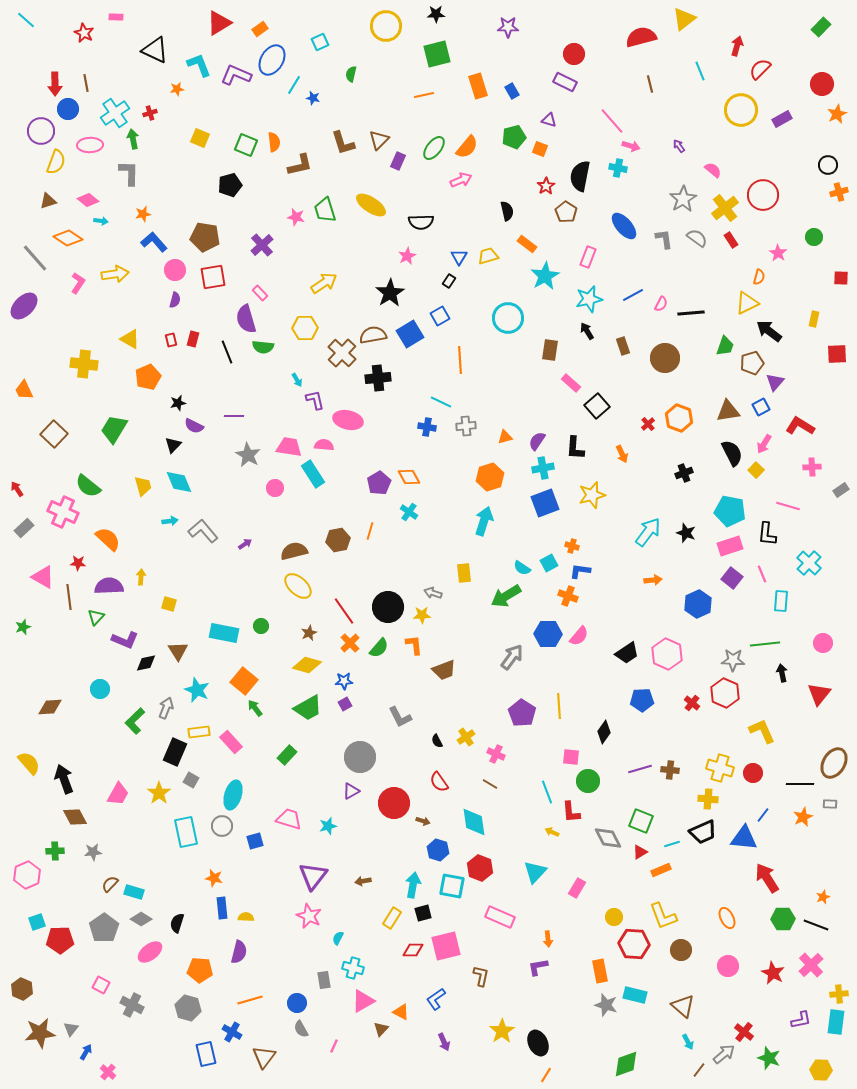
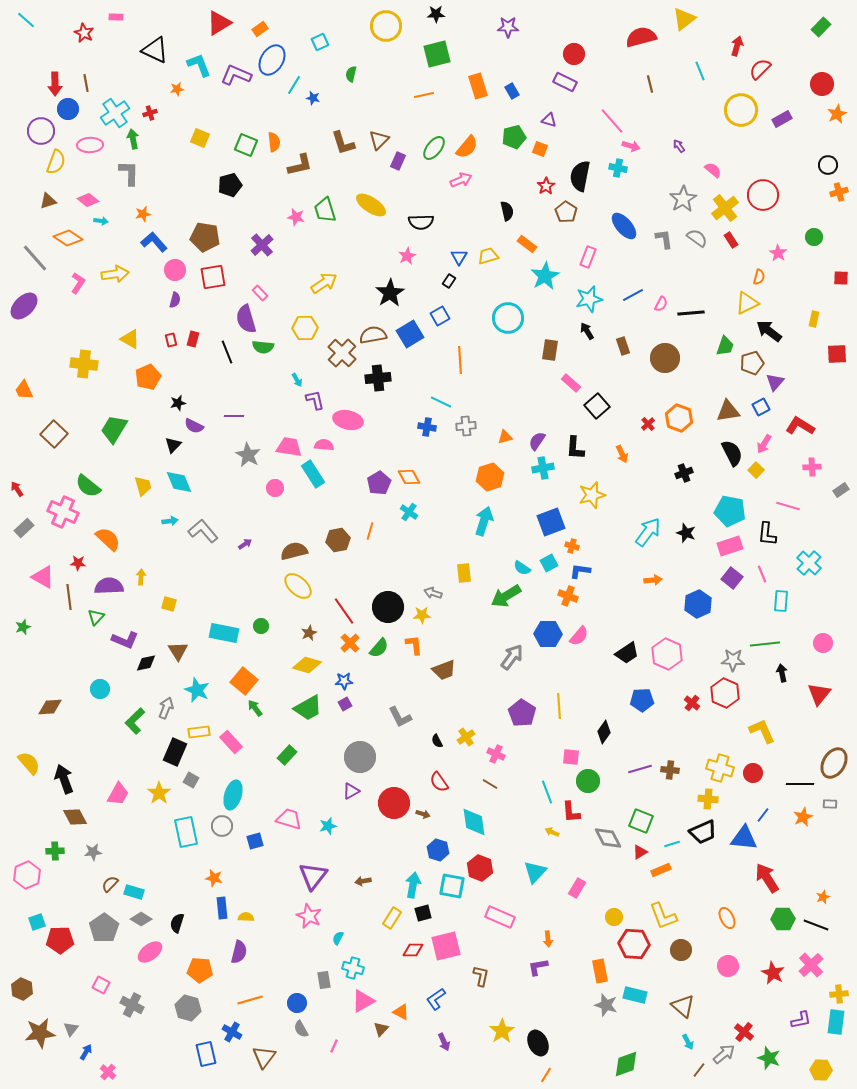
blue square at (545, 503): moved 6 px right, 19 px down
brown arrow at (423, 821): moved 7 px up
